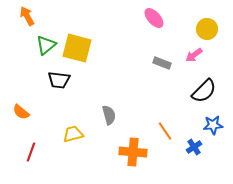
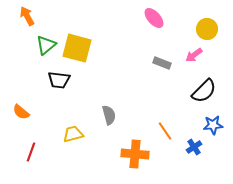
orange cross: moved 2 px right, 2 px down
